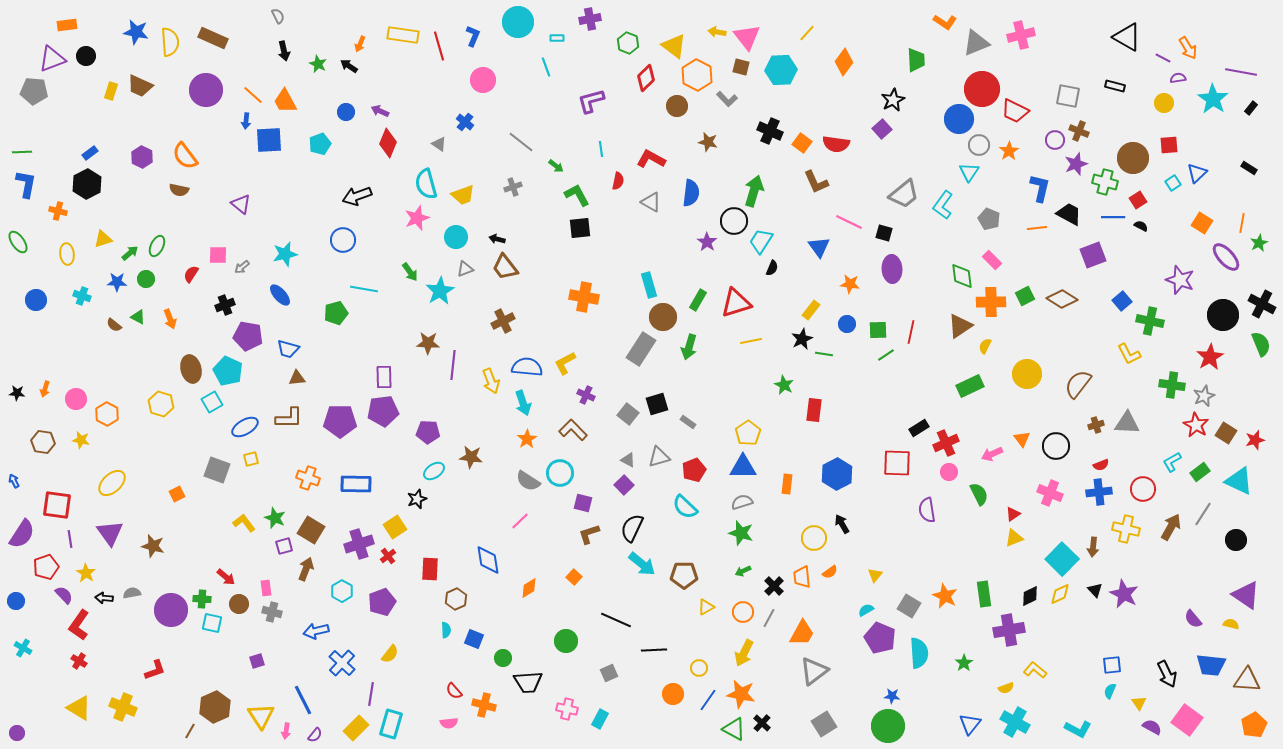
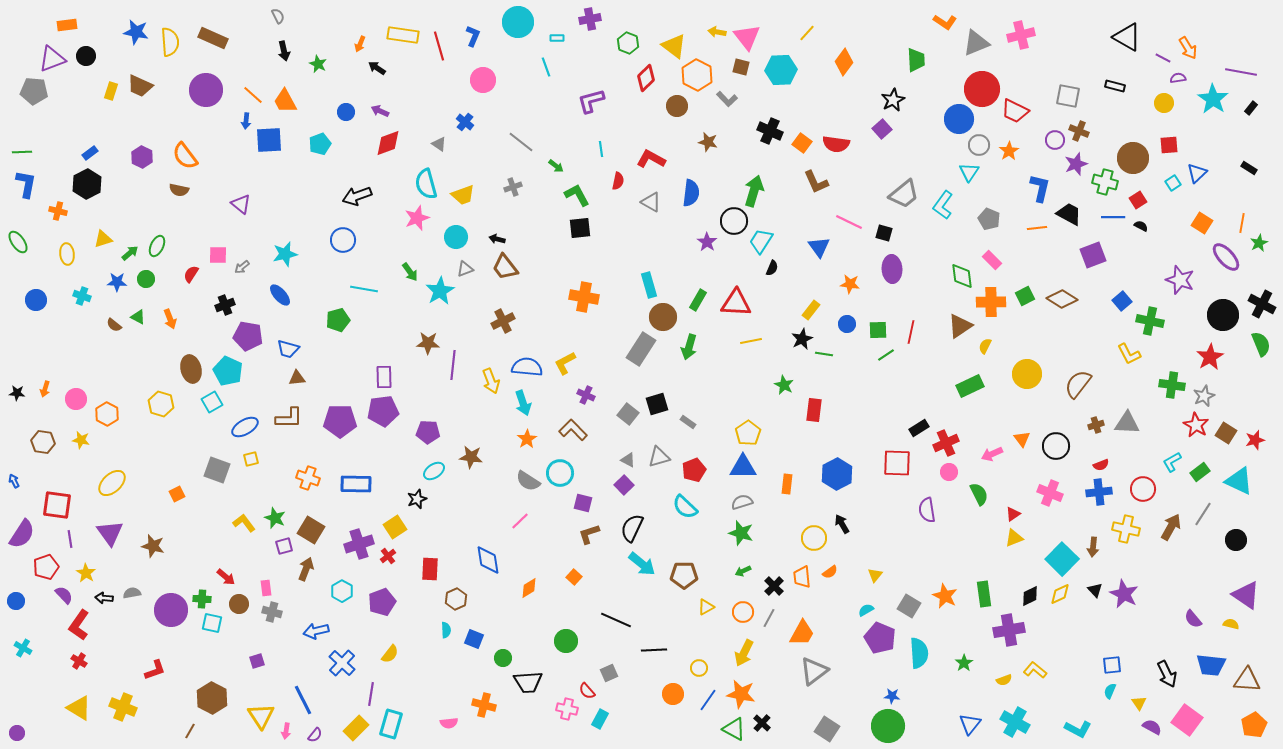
black arrow at (349, 66): moved 28 px right, 2 px down
red diamond at (388, 143): rotated 48 degrees clockwise
red triangle at (736, 303): rotated 20 degrees clockwise
green pentagon at (336, 313): moved 2 px right, 7 px down
yellow semicircle at (1006, 688): moved 2 px left, 8 px up
red semicircle at (454, 691): moved 133 px right
brown hexagon at (215, 707): moved 3 px left, 9 px up; rotated 8 degrees counterclockwise
gray square at (824, 724): moved 3 px right, 5 px down; rotated 25 degrees counterclockwise
